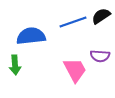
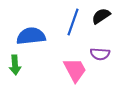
blue line: rotated 52 degrees counterclockwise
purple semicircle: moved 2 px up
